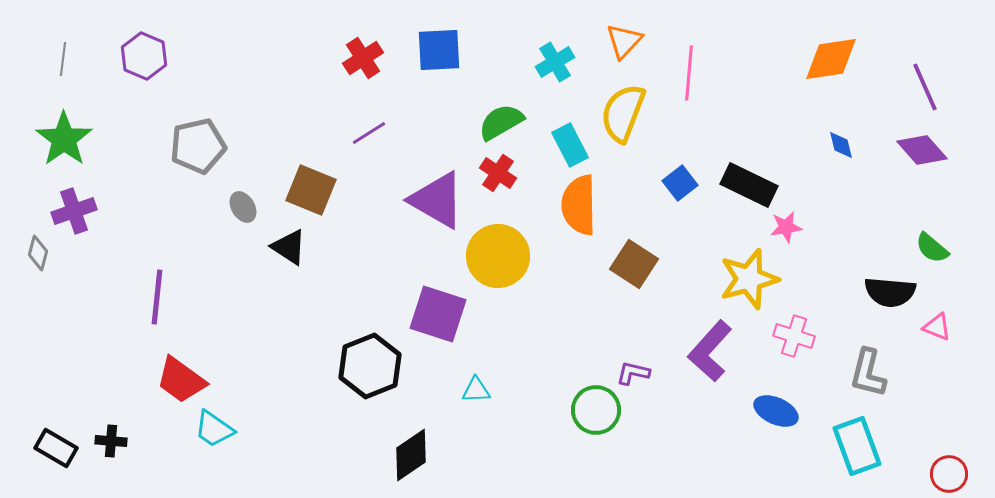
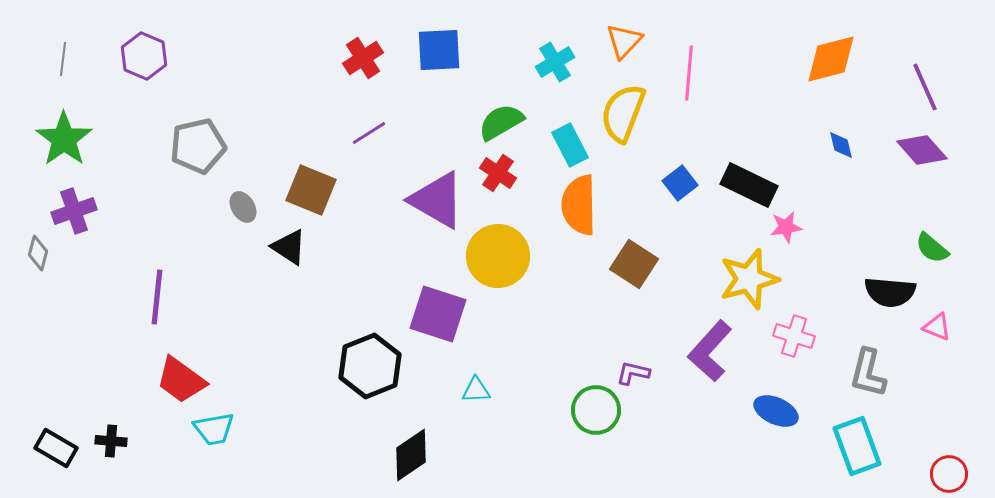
orange diamond at (831, 59): rotated 6 degrees counterclockwise
cyan trapezoid at (214, 429): rotated 45 degrees counterclockwise
